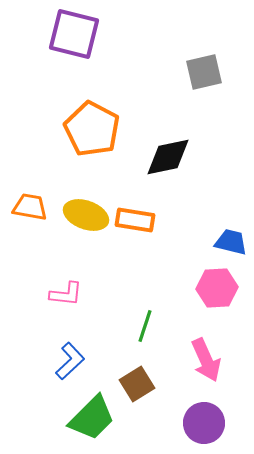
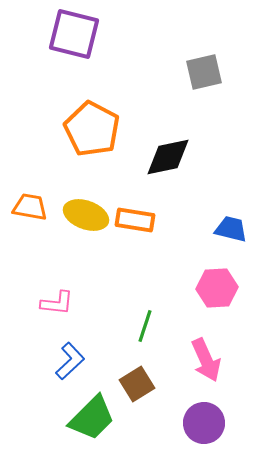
blue trapezoid: moved 13 px up
pink L-shape: moved 9 px left, 9 px down
